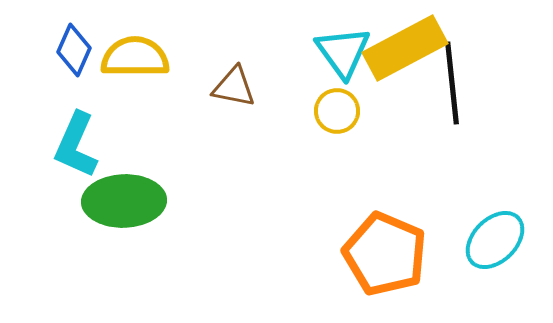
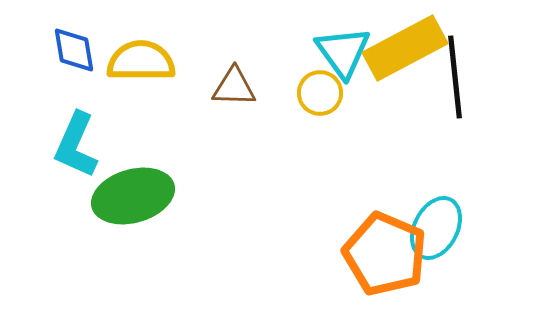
blue diamond: rotated 33 degrees counterclockwise
yellow semicircle: moved 6 px right, 4 px down
black line: moved 3 px right, 6 px up
brown triangle: rotated 9 degrees counterclockwise
yellow circle: moved 17 px left, 18 px up
green ellipse: moved 9 px right, 5 px up; rotated 14 degrees counterclockwise
cyan ellipse: moved 59 px left, 12 px up; rotated 18 degrees counterclockwise
